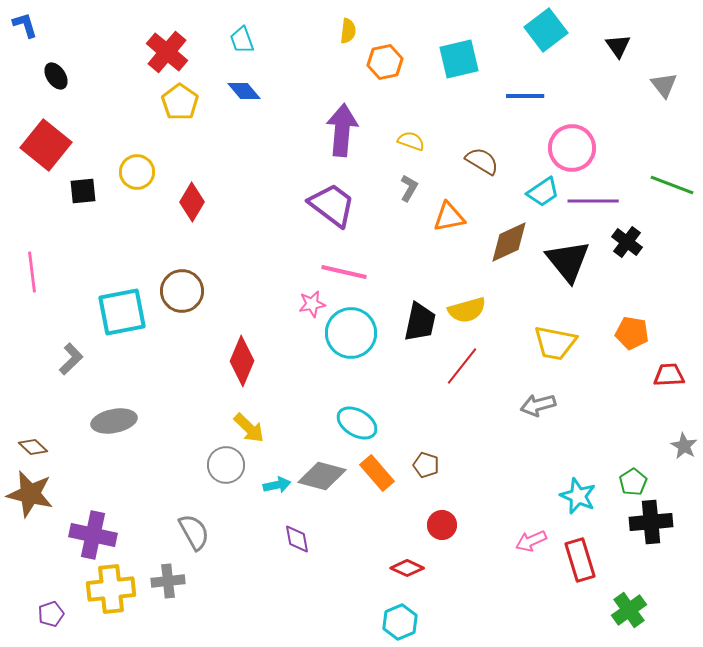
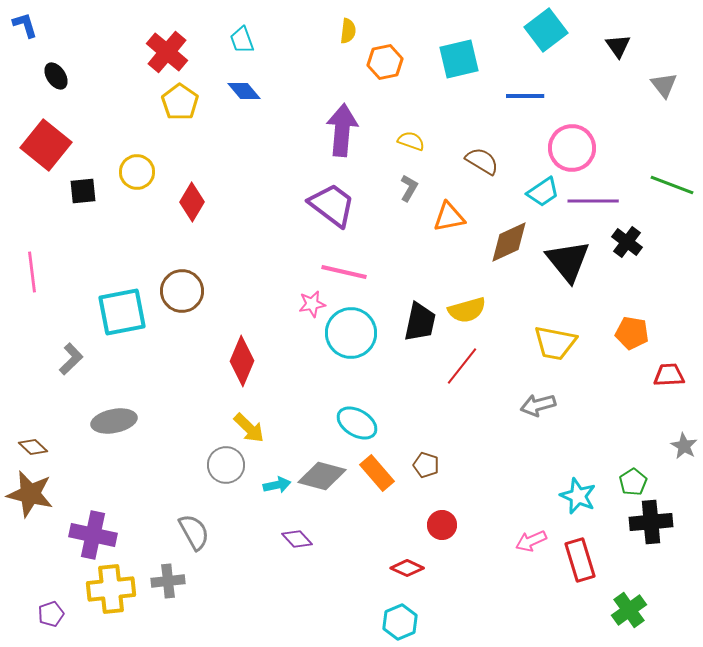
purple diamond at (297, 539): rotated 32 degrees counterclockwise
